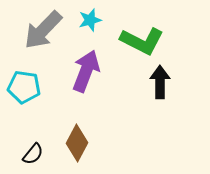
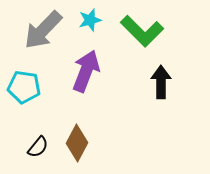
green L-shape: moved 10 px up; rotated 18 degrees clockwise
black arrow: moved 1 px right
black semicircle: moved 5 px right, 7 px up
